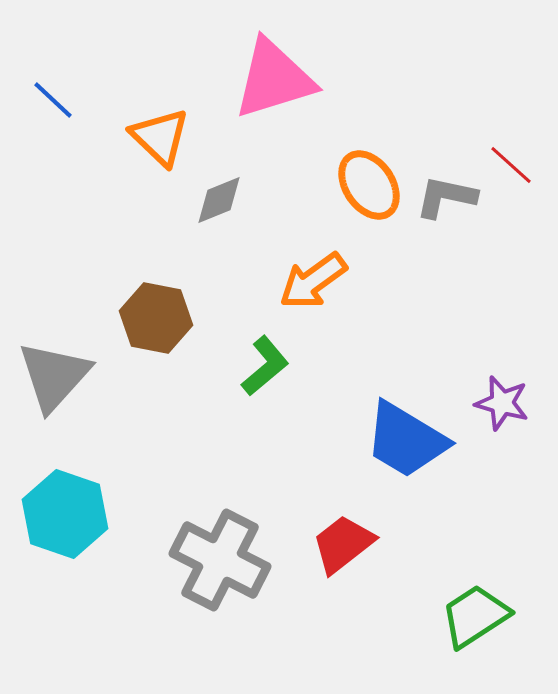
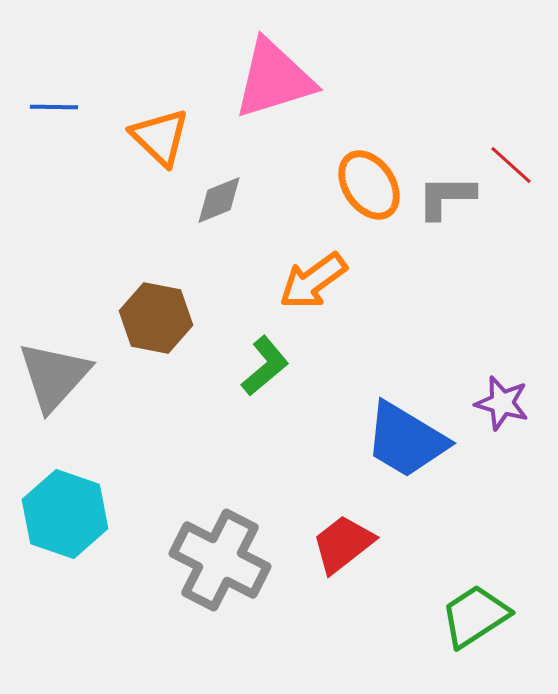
blue line: moved 1 px right, 7 px down; rotated 42 degrees counterclockwise
gray L-shape: rotated 12 degrees counterclockwise
